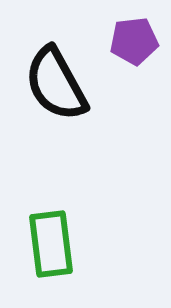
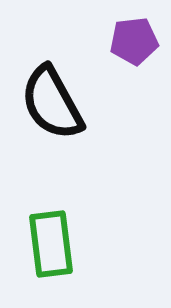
black semicircle: moved 4 px left, 19 px down
